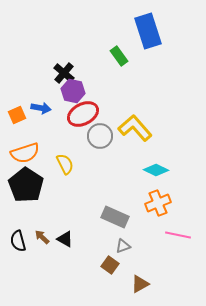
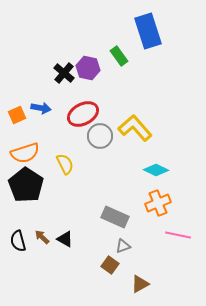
purple hexagon: moved 15 px right, 23 px up
